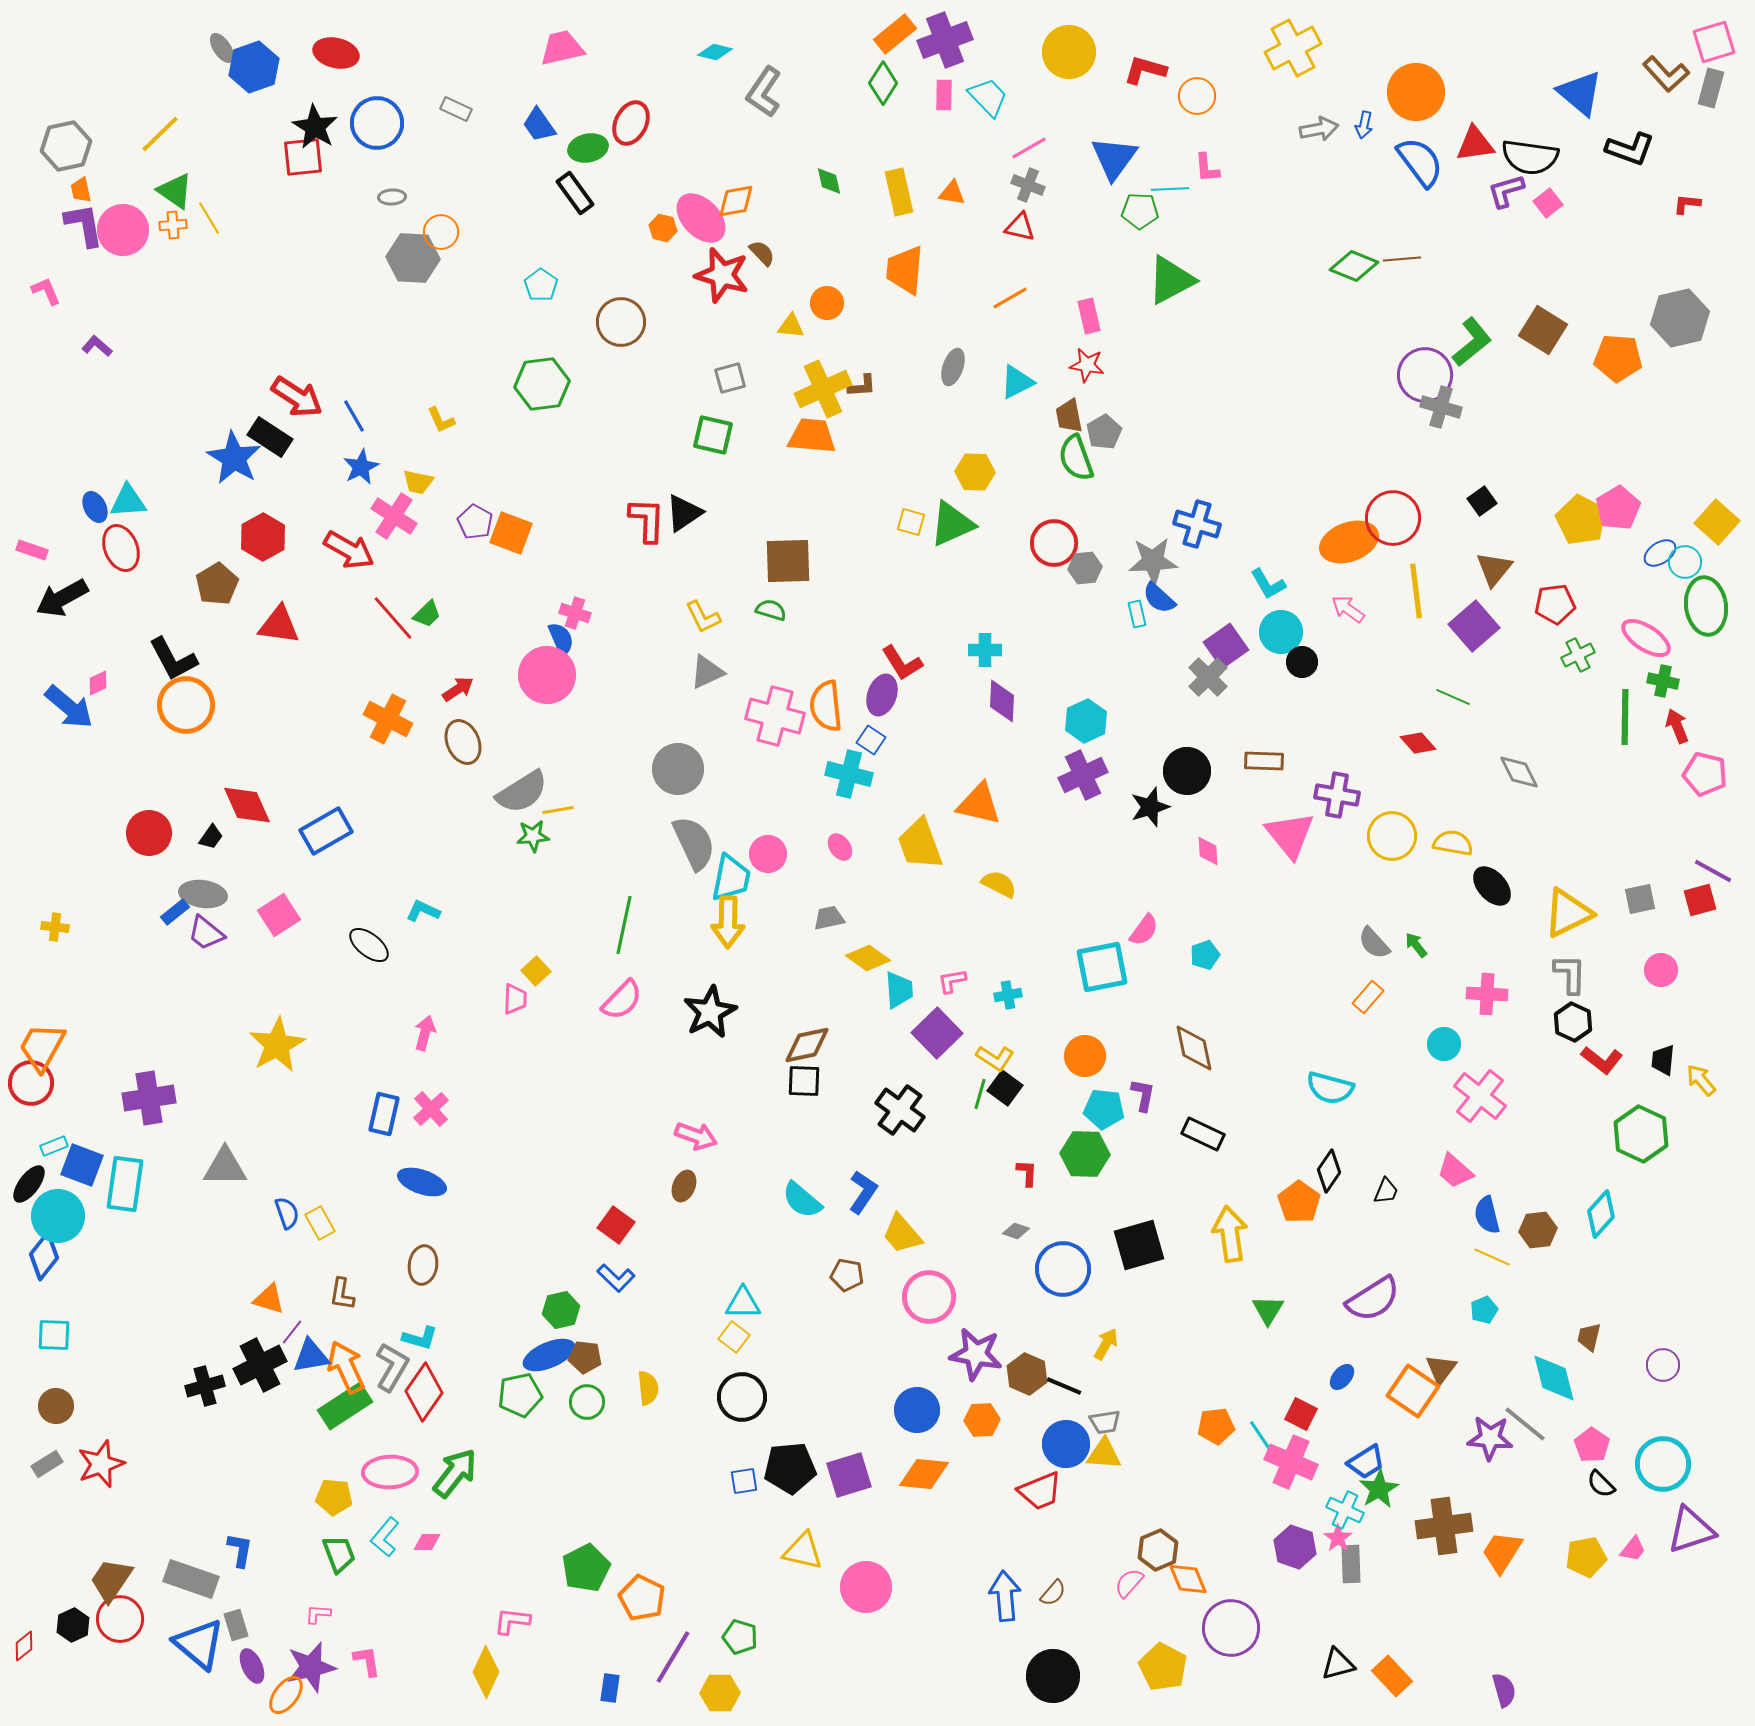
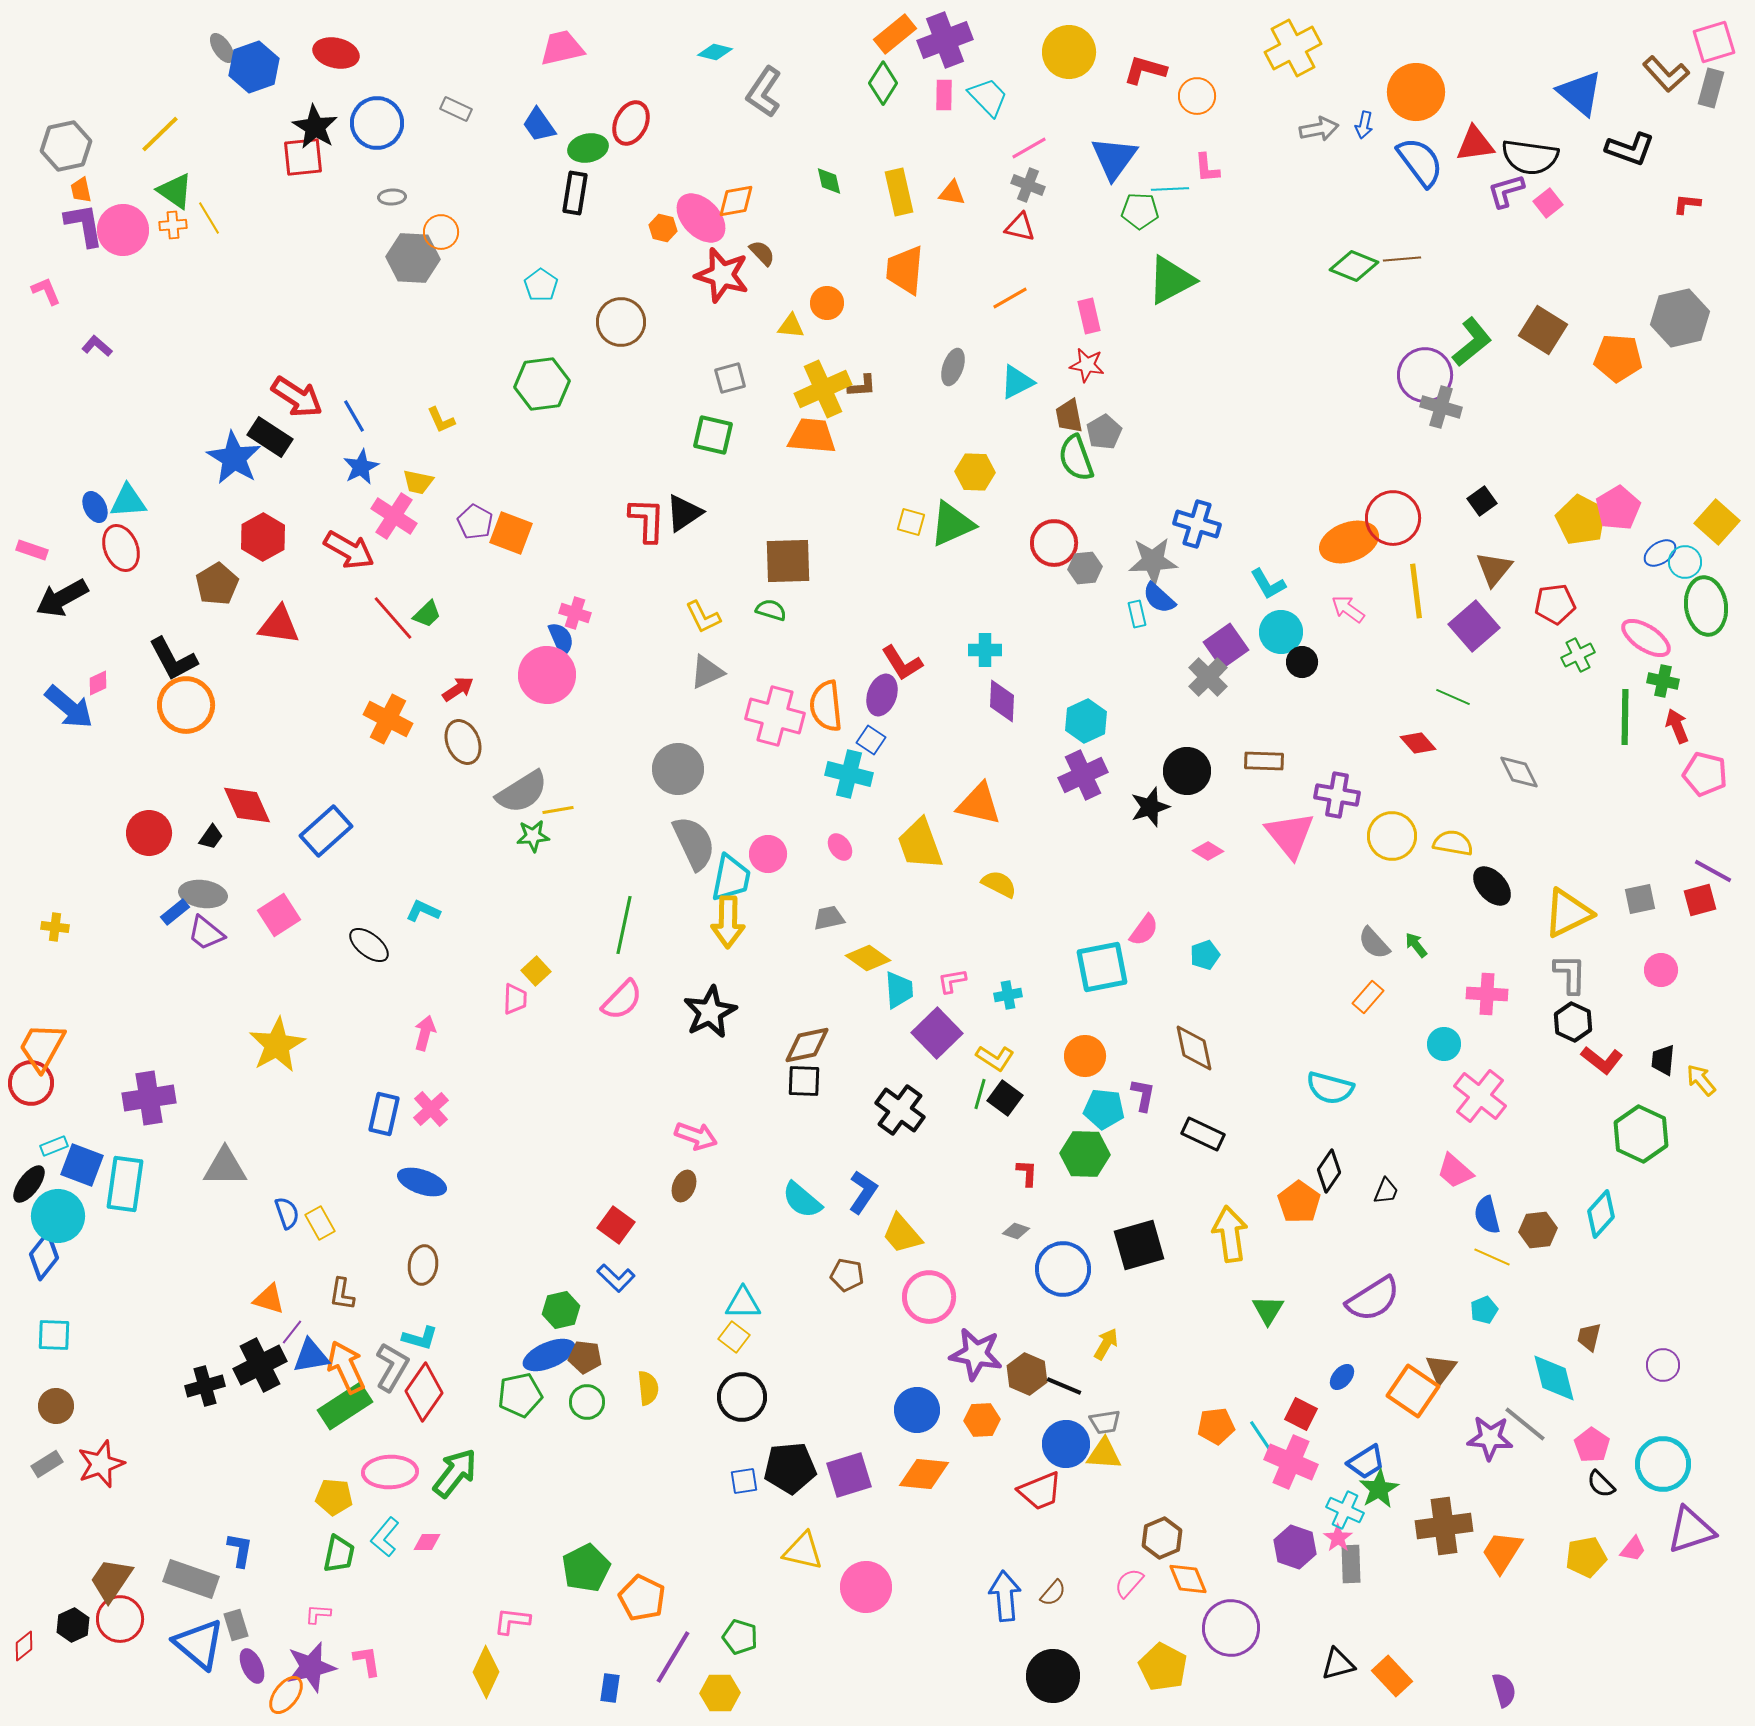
black rectangle at (575, 193): rotated 45 degrees clockwise
blue rectangle at (326, 831): rotated 12 degrees counterclockwise
pink diamond at (1208, 851): rotated 56 degrees counterclockwise
black square at (1005, 1088): moved 10 px down
brown hexagon at (1158, 1550): moved 4 px right, 12 px up
green trapezoid at (339, 1554): rotated 33 degrees clockwise
